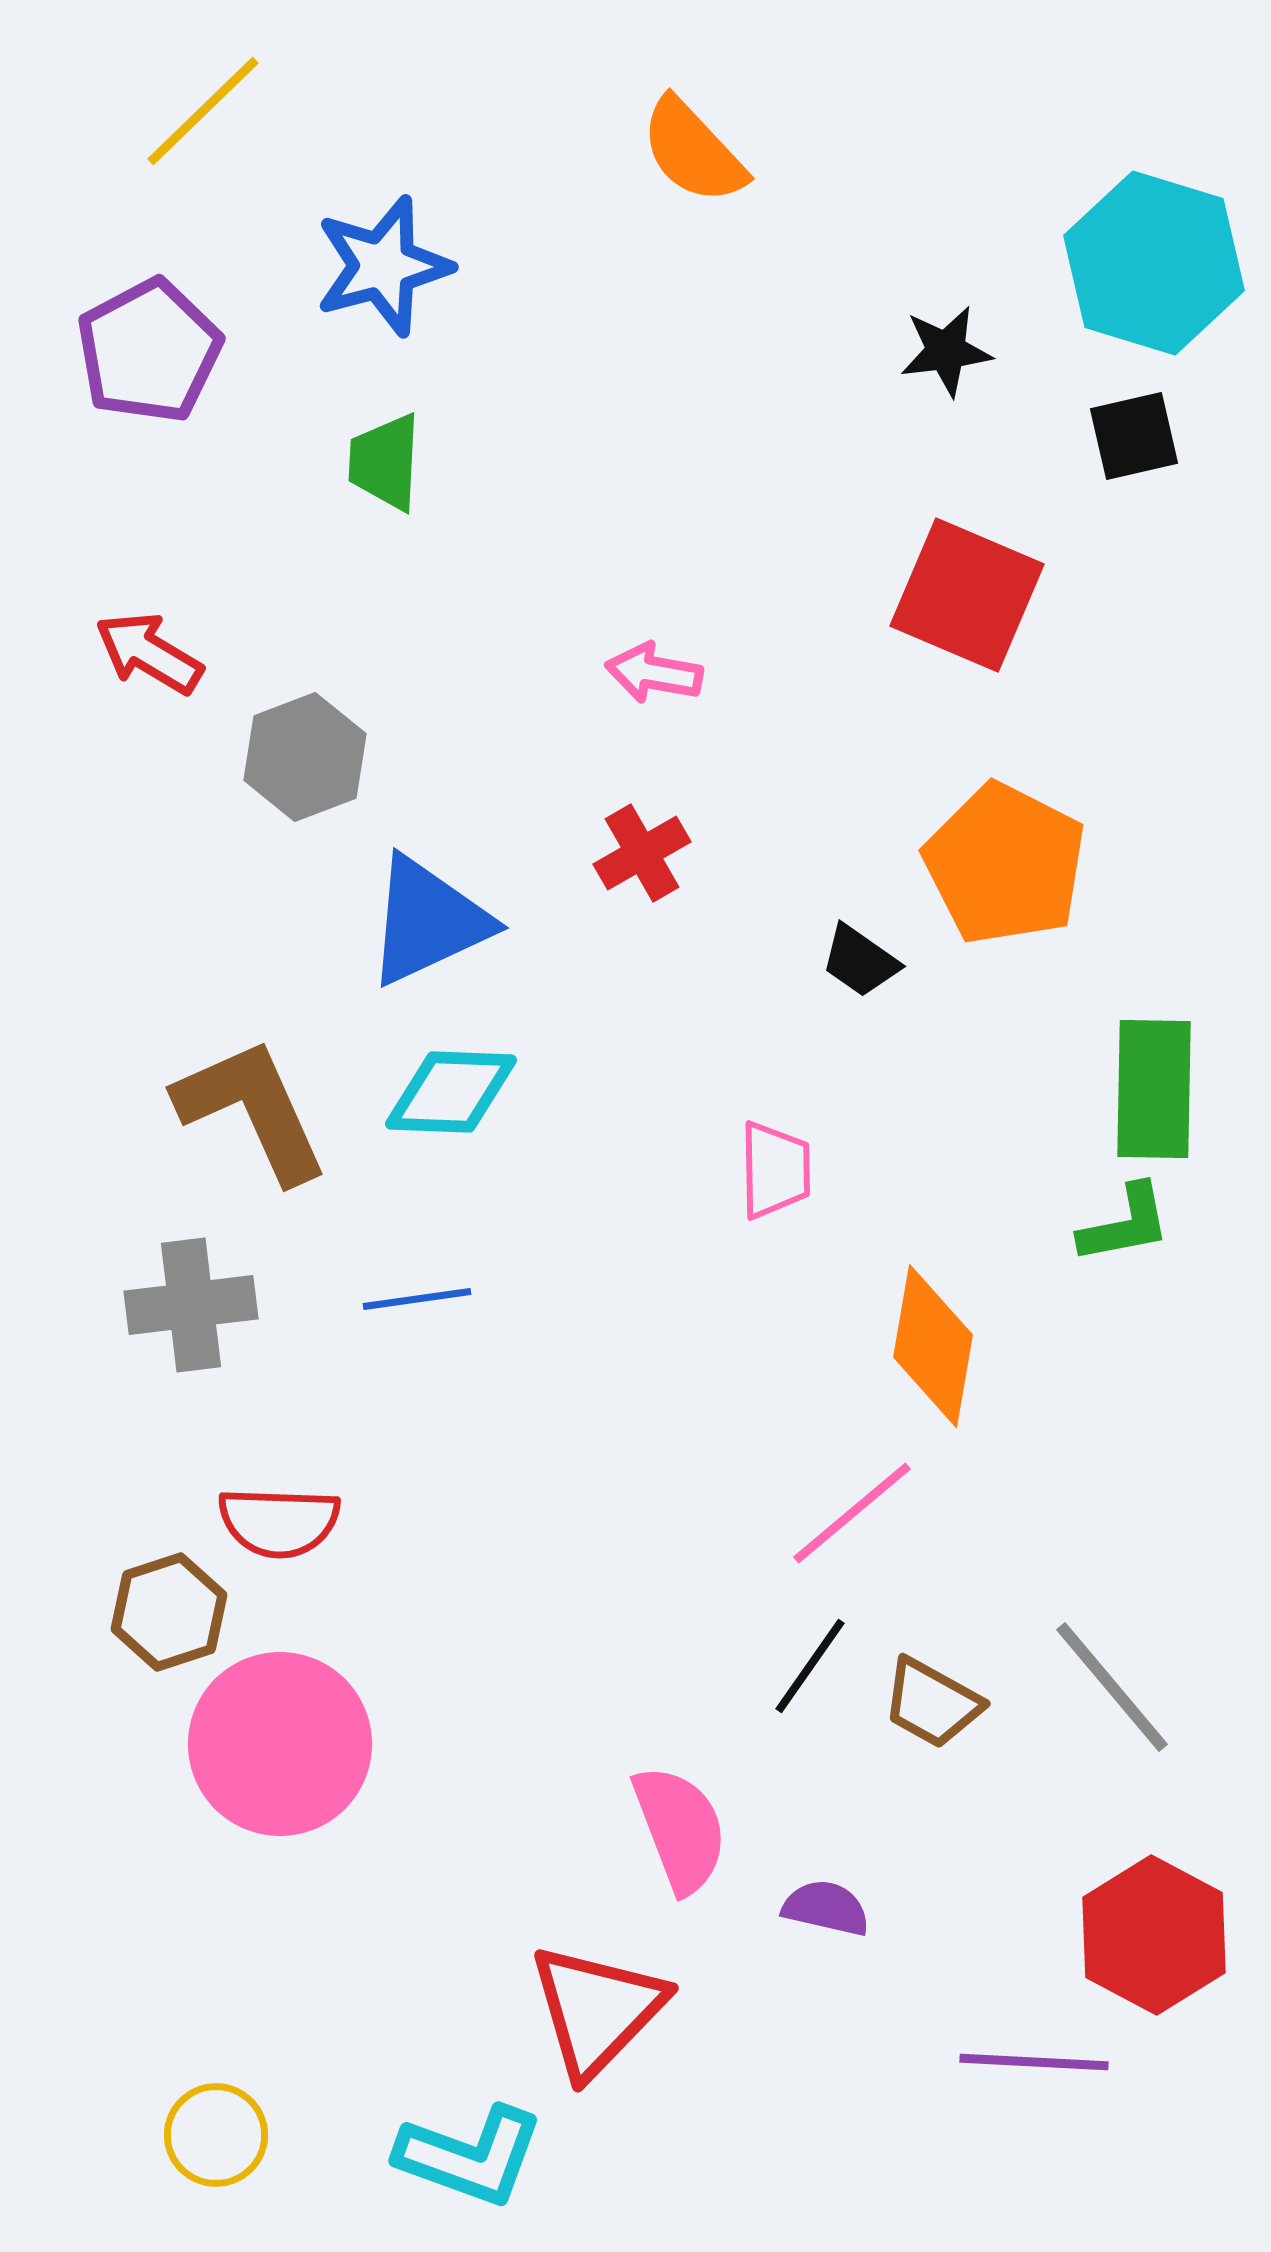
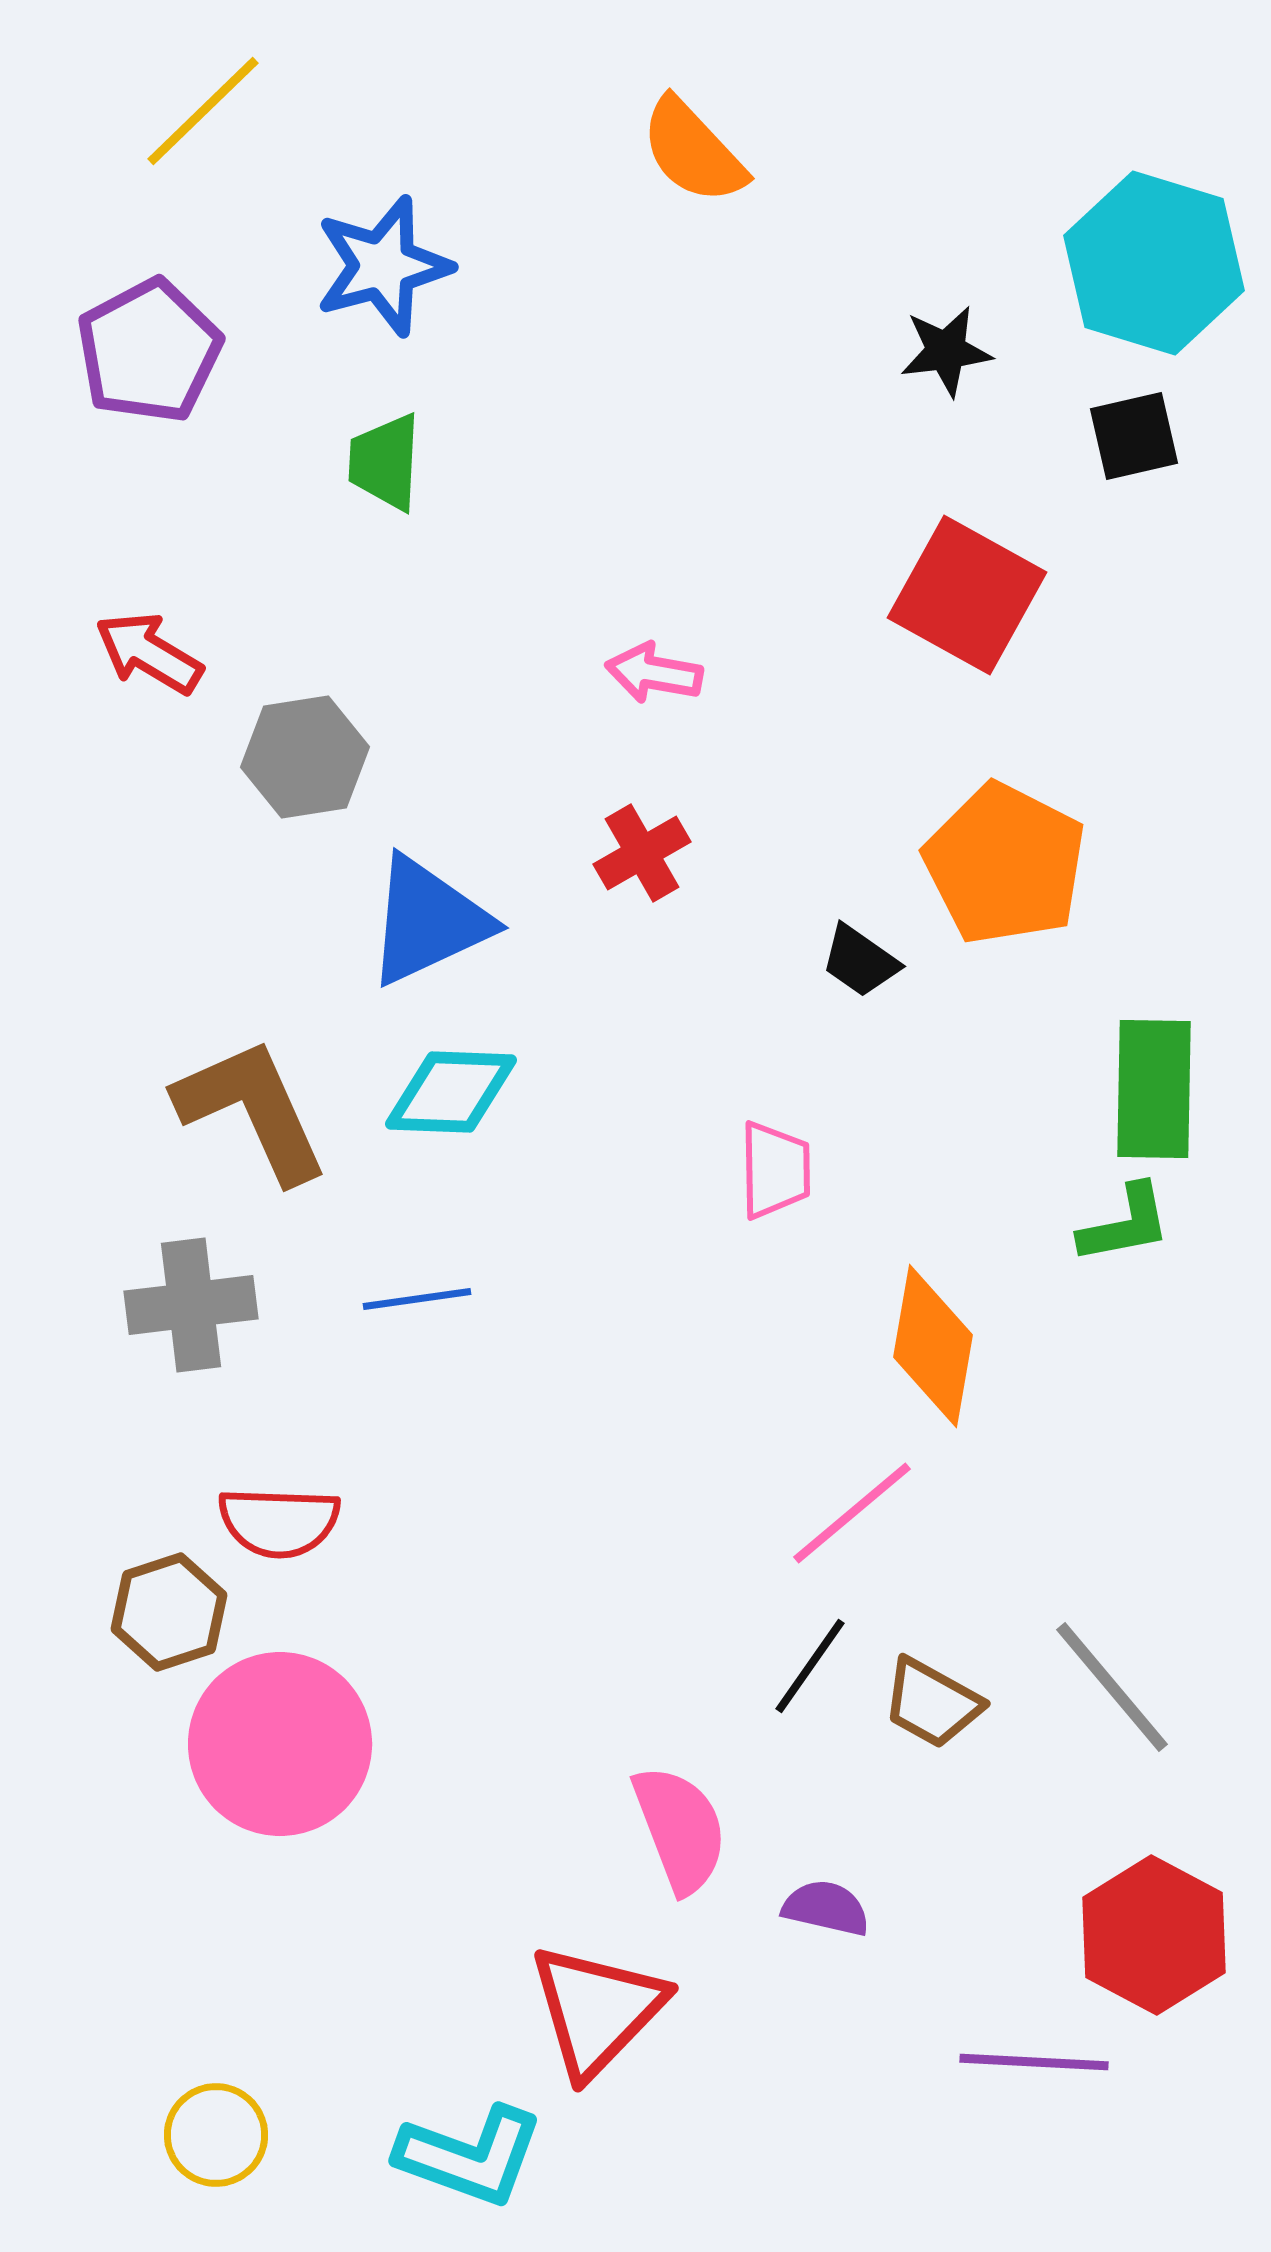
red square: rotated 6 degrees clockwise
gray hexagon: rotated 12 degrees clockwise
